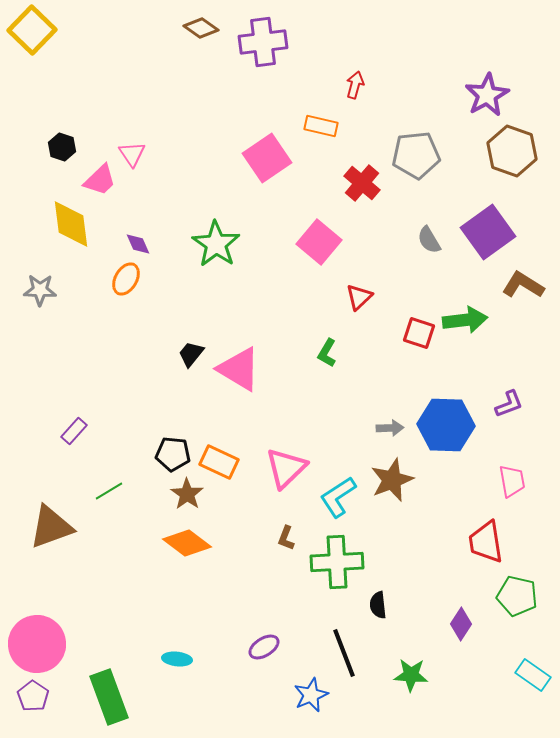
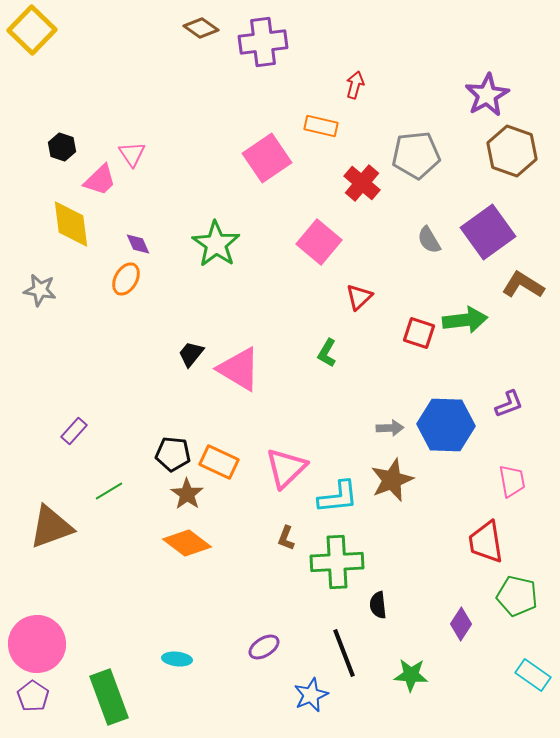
gray star at (40, 290): rotated 8 degrees clockwise
cyan L-shape at (338, 497): rotated 153 degrees counterclockwise
